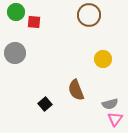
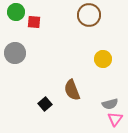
brown semicircle: moved 4 px left
